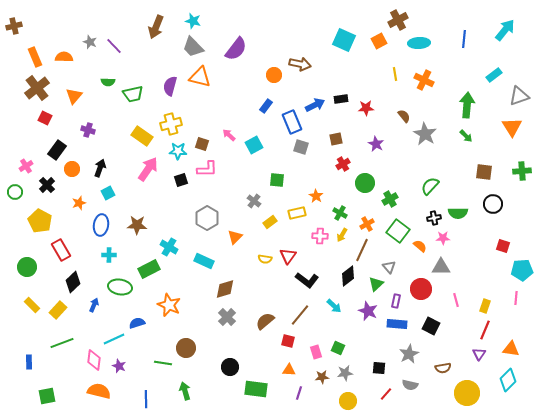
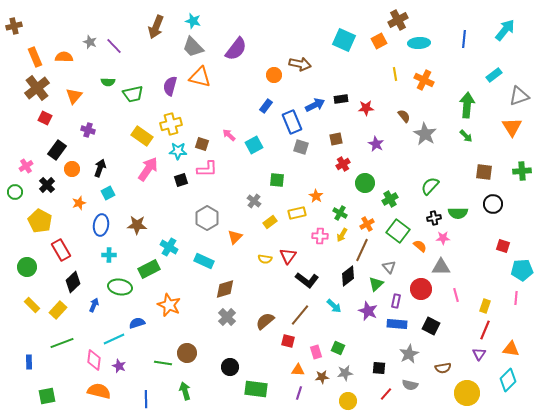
pink line at (456, 300): moved 5 px up
brown circle at (186, 348): moved 1 px right, 5 px down
orange triangle at (289, 370): moved 9 px right
